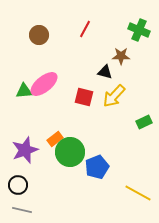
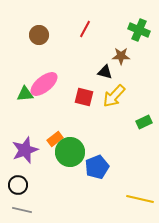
green triangle: moved 1 px right, 3 px down
yellow line: moved 2 px right, 6 px down; rotated 16 degrees counterclockwise
